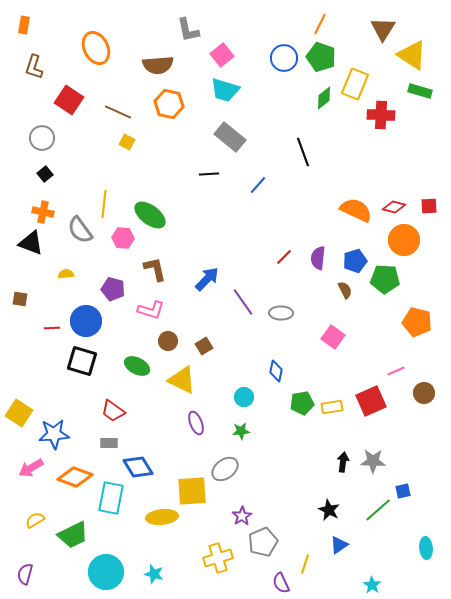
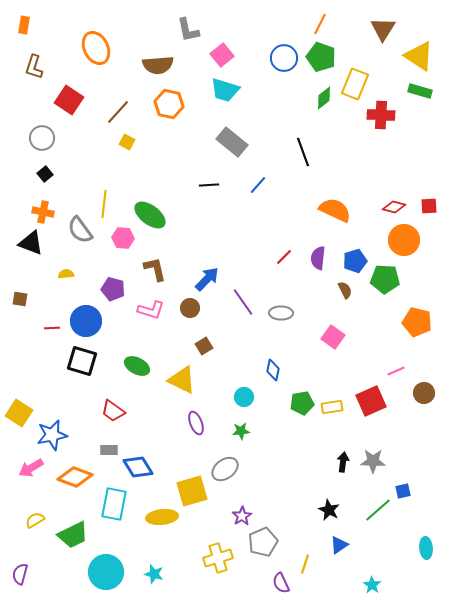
yellow triangle at (412, 55): moved 7 px right, 1 px down
brown line at (118, 112): rotated 72 degrees counterclockwise
gray rectangle at (230, 137): moved 2 px right, 5 px down
black line at (209, 174): moved 11 px down
orange semicircle at (356, 210): moved 21 px left
brown circle at (168, 341): moved 22 px right, 33 px up
blue diamond at (276, 371): moved 3 px left, 1 px up
blue star at (54, 434): moved 2 px left, 1 px down; rotated 8 degrees counterclockwise
gray rectangle at (109, 443): moved 7 px down
yellow square at (192, 491): rotated 12 degrees counterclockwise
cyan rectangle at (111, 498): moved 3 px right, 6 px down
purple semicircle at (25, 574): moved 5 px left
